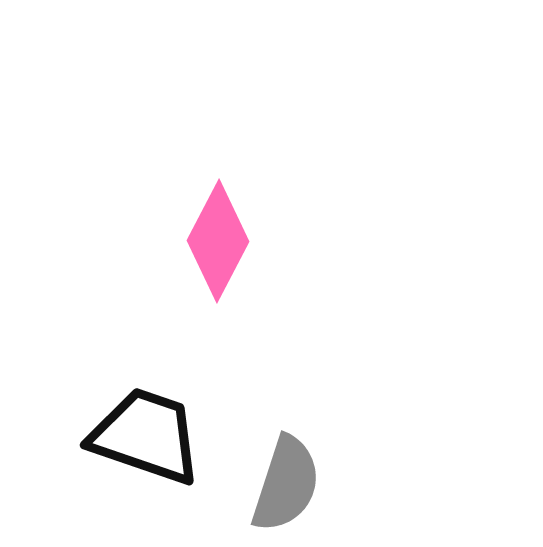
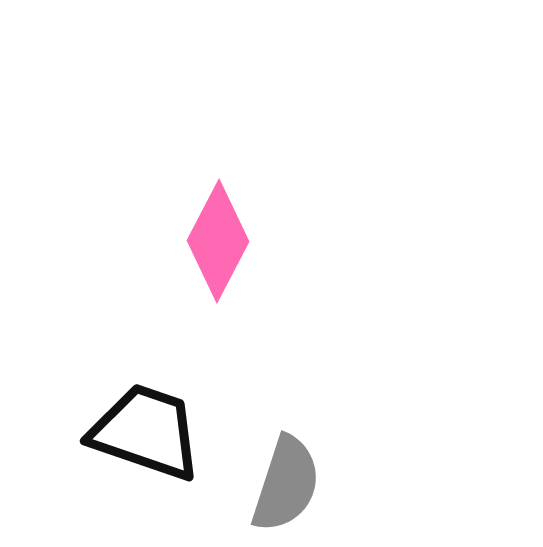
black trapezoid: moved 4 px up
